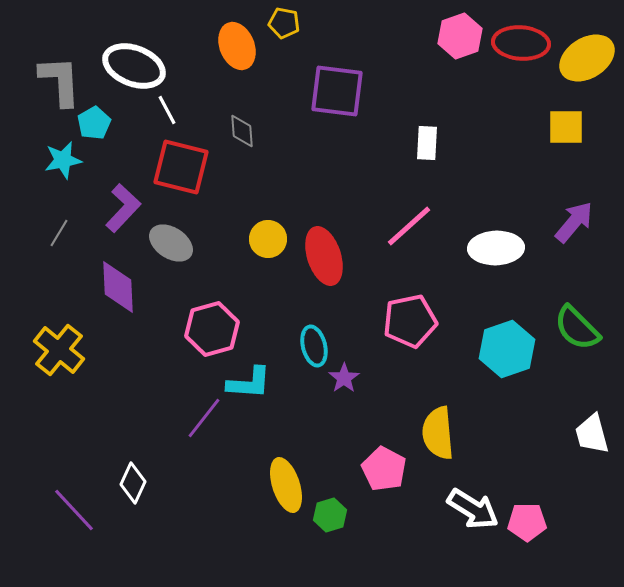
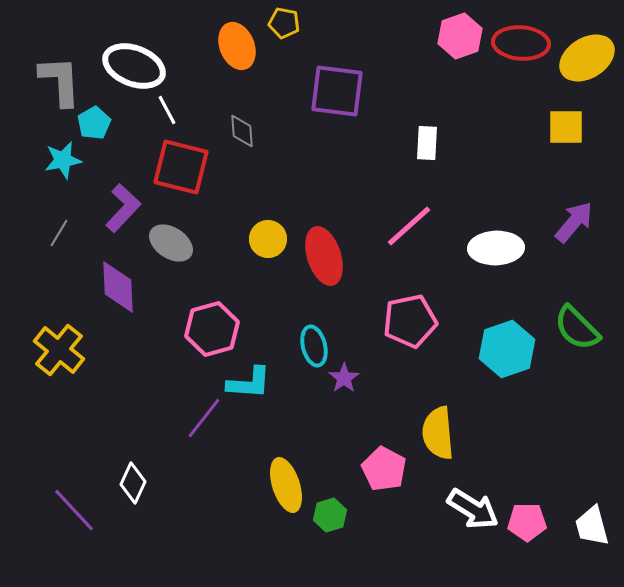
white trapezoid at (592, 434): moved 92 px down
